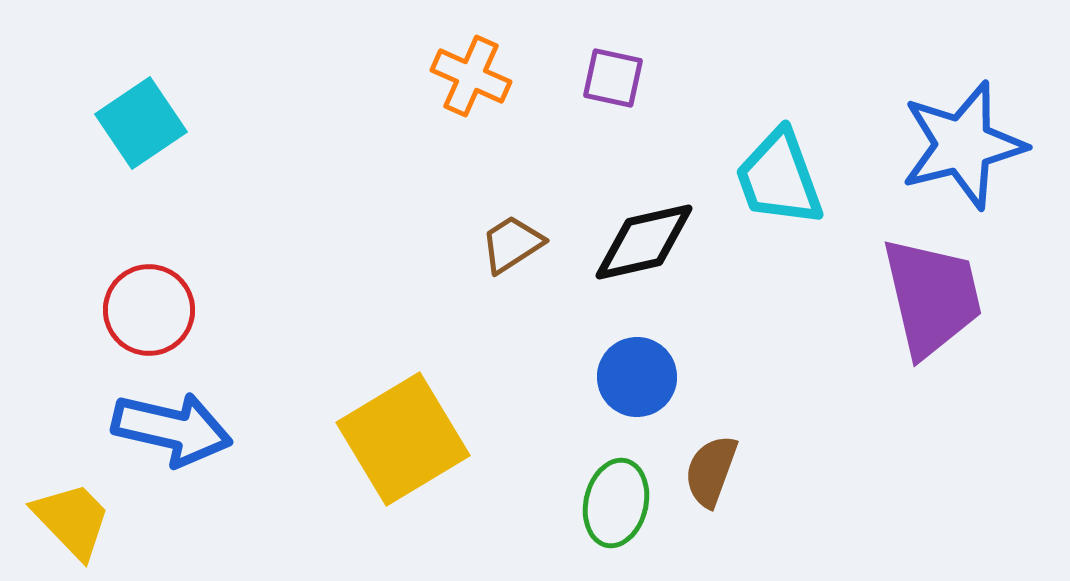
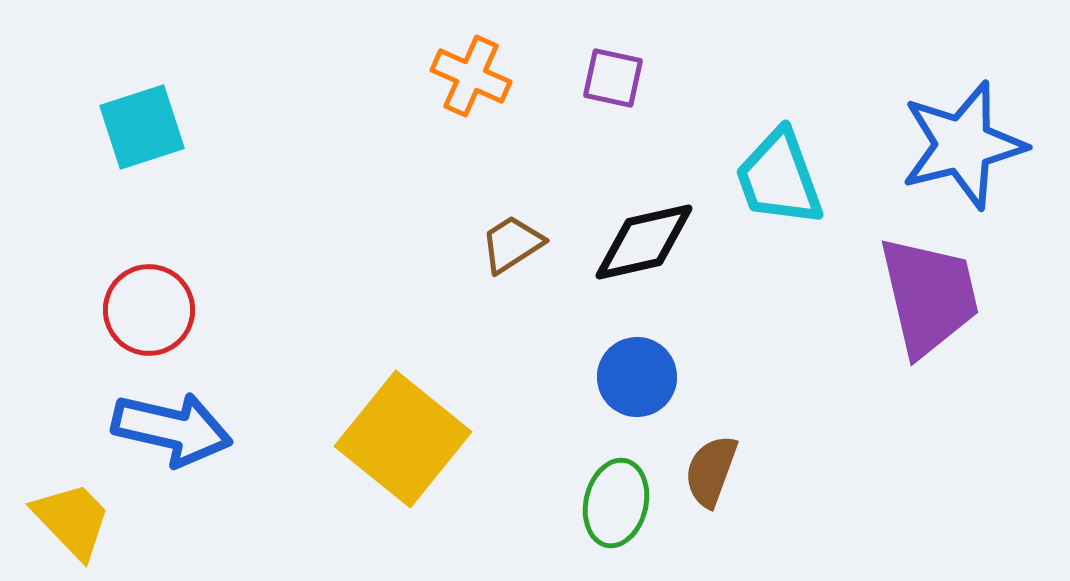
cyan square: moved 1 px right, 4 px down; rotated 16 degrees clockwise
purple trapezoid: moved 3 px left, 1 px up
yellow square: rotated 20 degrees counterclockwise
